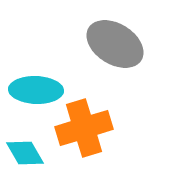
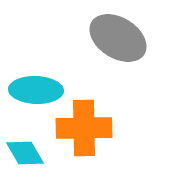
gray ellipse: moved 3 px right, 6 px up
orange cross: rotated 16 degrees clockwise
